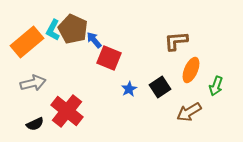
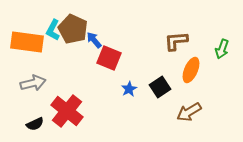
orange rectangle: rotated 48 degrees clockwise
green arrow: moved 6 px right, 37 px up
